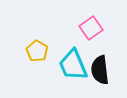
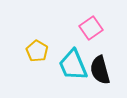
black semicircle: rotated 8 degrees counterclockwise
